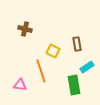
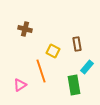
cyan rectangle: rotated 16 degrees counterclockwise
pink triangle: rotated 40 degrees counterclockwise
